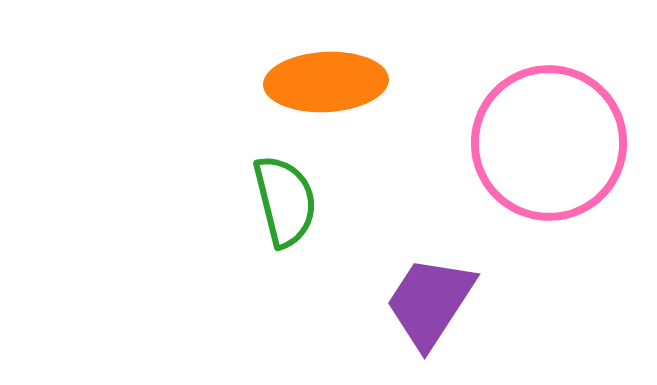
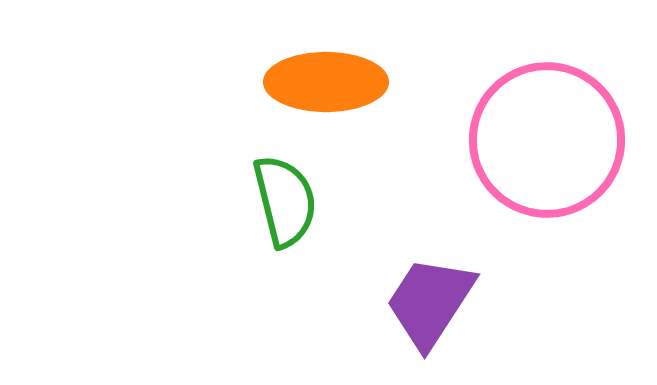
orange ellipse: rotated 3 degrees clockwise
pink circle: moved 2 px left, 3 px up
